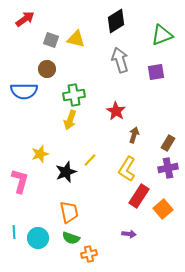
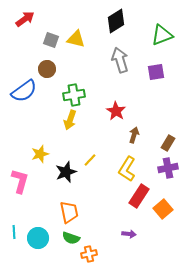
blue semicircle: rotated 36 degrees counterclockwise
